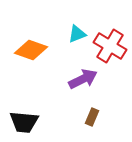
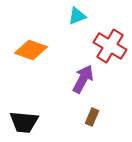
cyan triangle: moved 18 px up
purple arrow: rotated 36 degrees counterclockwise
